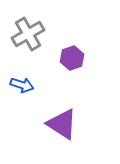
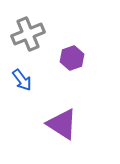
gray cross: rotated 8 degrees clockwise
blue arrow: moved 5 px up; rotated 35 degrees clockwise
